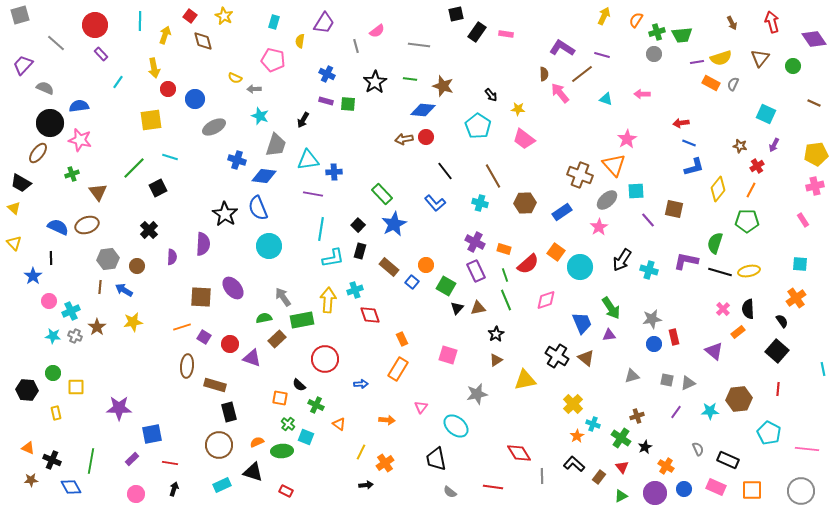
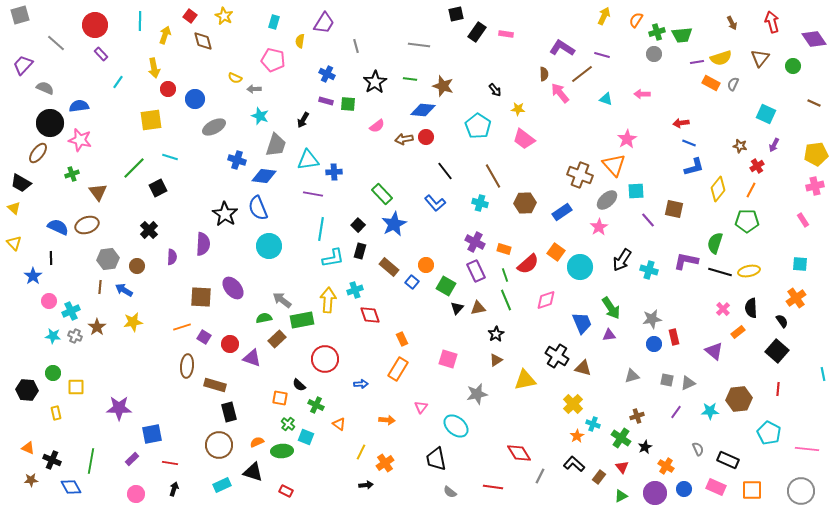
pink semicircle at (377, 31): moved 95 px down
black arrow at (491, 95): moved 4 px right, 5 px up
gray arrow at (283, 297): moved 1 px left, 3 px down; rotated 18 degrees counterclockwise
black semicircle at (748, 309): moved 3 px right, 1 px up
pink square at (448, 355): moved 4 px down
brown triangle at (586, 358): moved 3 px left, 10 px down; rotated 24 degrees counterclockwise
cyan line at (823, 369): moved 5 px down
gray line at (542, 476): moved 2 px left; rotated 28 degrees clockwise
